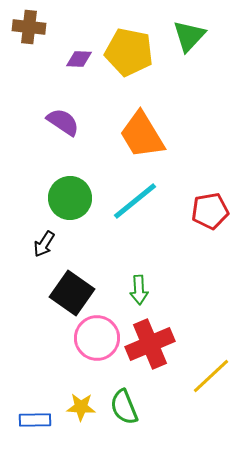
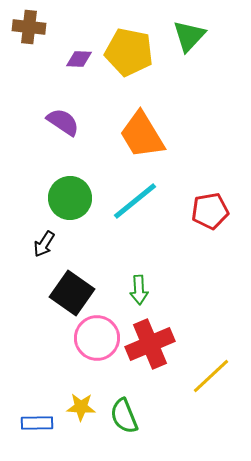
green semicircle: moved 9 px down
blue rectangle: moved 2 px right, 3 px down
